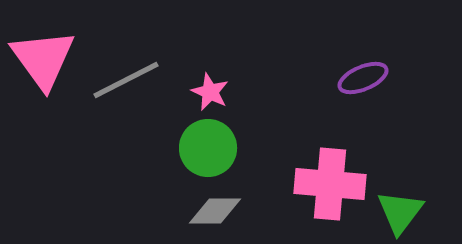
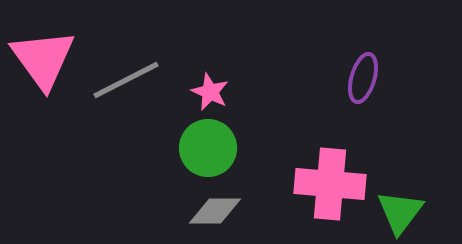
purple ellipse: rotated 51 degrees counterclockwise
